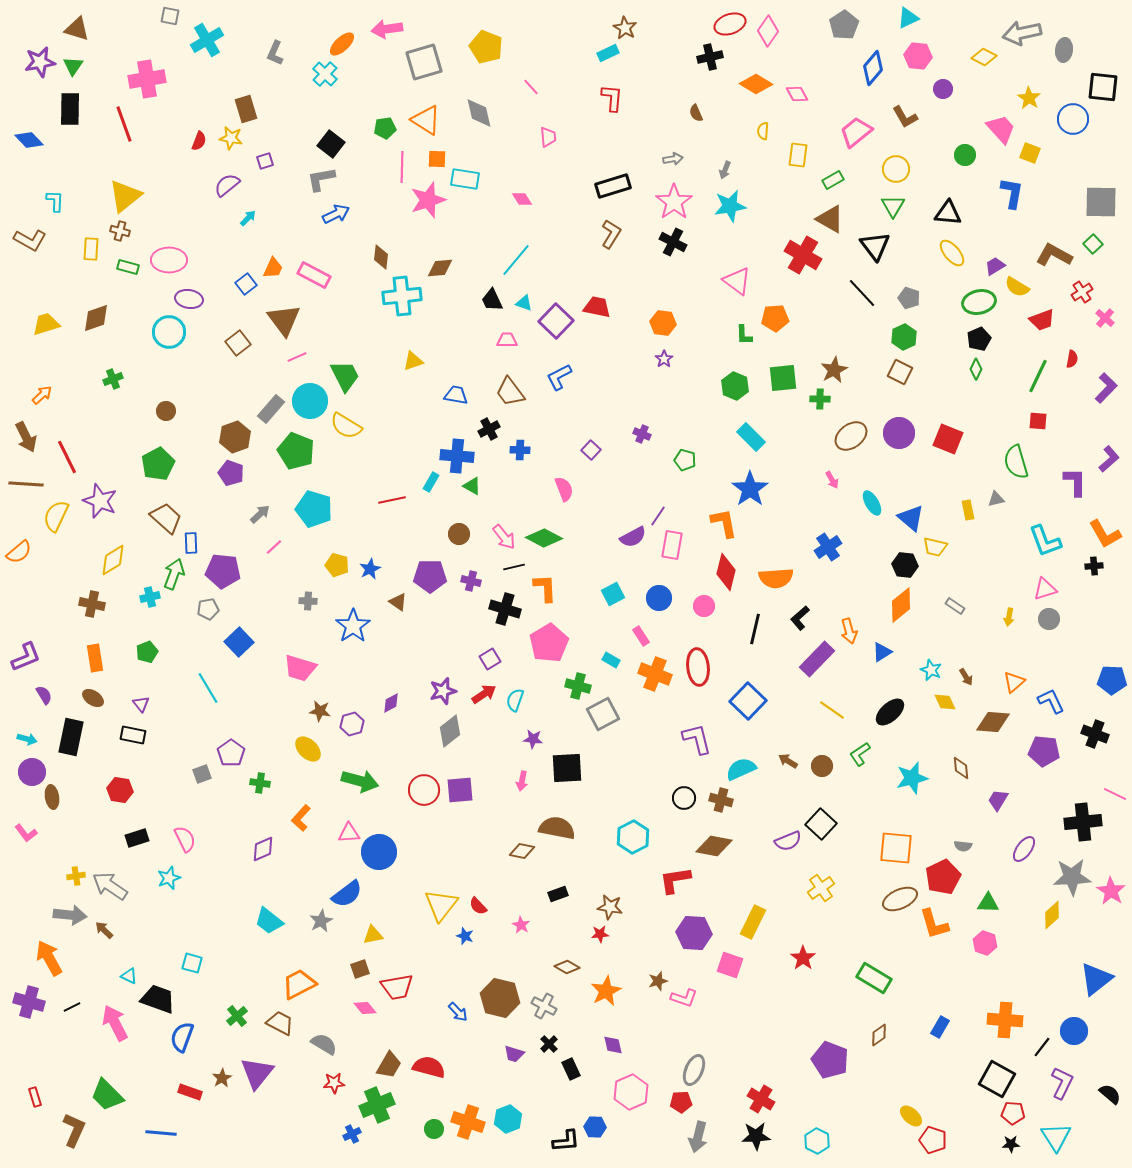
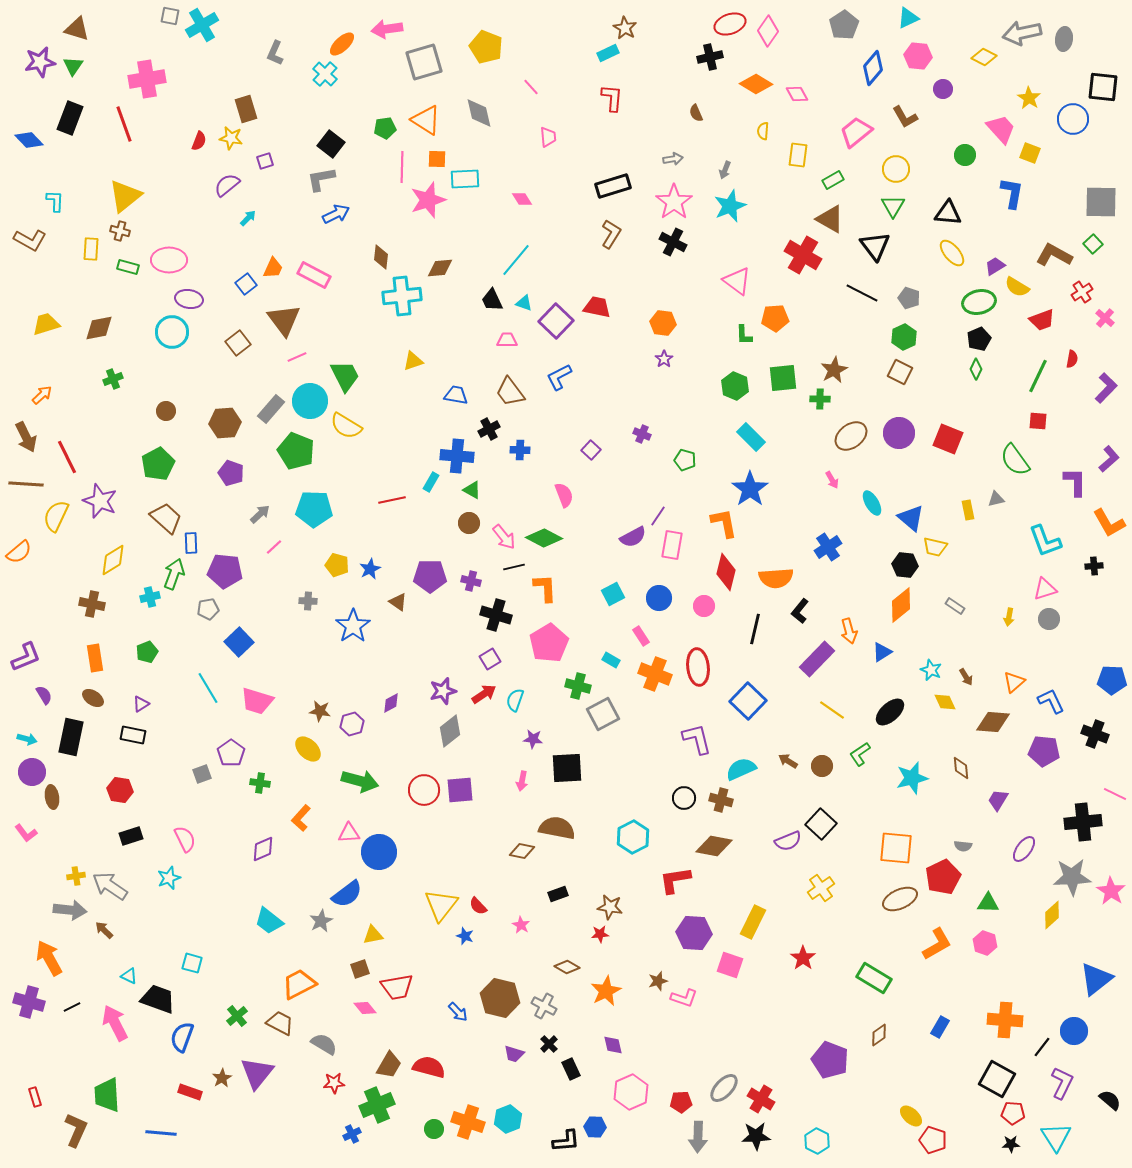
cyan cross at (207, 40): moved 5 px left, 15 px up
gray ellipse at (1064, 50): moved 11 px up
black rectangle at (70, 109): moved 9 px down; rotated 20 degrees clockwise
cyan rectangle at (465, 179): rotated 12 degrees counterclockwise
cyan star at (730, 206): rotated 12 degrees counterclockwise
black line at (862, 293): rotated 20 degrees counterclockwise
brown diamond at (96, 318): moved 3 px right, 10 px down; rotated 8 degrees clockwise
cyan circle at (169, 332): moved 3 px right
brown hexagon at (235, 437): moved 10 px left, 14 px up; rotated 16 degrees clockwise
green semicircle at (1016, 462): moved 1 px left, 2 px up; rotated 20 degrees counterclockwise
green triangle at (472, 486): moved 4 px down
pink semicircle at (564, 489): moved 6 px down
cyan pentagon at (314, 509): rotated 15 degrees counterclockwise
brown circle at (459, 534): moved 10 px right, 11 px up
orange L-shape at (1105, 534): moved 4 px right, 11 px up
purple pentagon at (223, 571): moved 2 px right
black cross at (505, 609): moved 9 px left, 6 px down
black L-shape at (800, 618): moved 7 px up; rotated 10 degrees counterclockwise
pink trapezoid at (300, 668): moved 43 px left, 33 px down
purple triangle at (141, 704): rotated 36 degrees clockwise
black rectangle at (137, 838): moved 6 px left, 2 px up
gray arrow at (70, 915): moved 5 px up
orange L-shape at (934, 924): moved 3 px right, 20 px down; rotated 104 degrees counterclockwise
gray ellipse at (694, 1070): moved 30 px right, 18 px down; rotated 20 degrees clockwise
black semicircle at (1110, 1094): moved 6 px down
green trapezoid at (107, 1095): rotated 42 degrees clockwise
brown L-shape at (74, 1130): moved 2 px right
gray arrow at (698, 1137): rotated 12 degrees counterclockwise
